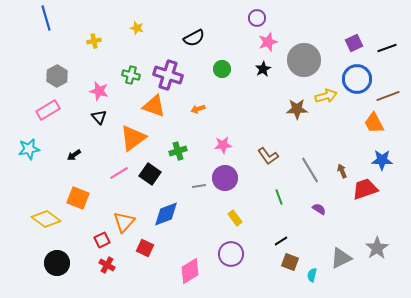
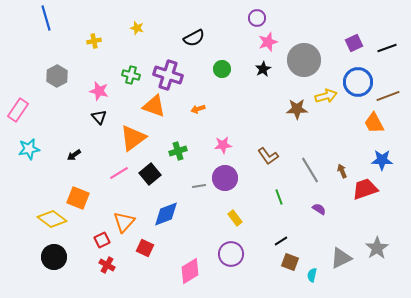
blue circle at (357, 79): moved 1 px right, 3 px down
pink rectangle at (48, 110): moved 30 px left; rotated 25 degrees counterclockwise
black square at (150, 174): rotated 15 degrees clockwise
yellow diamond at (46, 219): moved 6 px right
black circle at (57, 263): moved 3 px left, 6 px up
